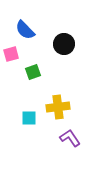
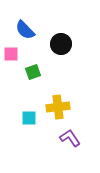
black circle: moved 3 px left
pink square: rotated 14 degrees clockwise
